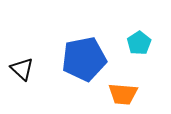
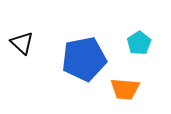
black triangle: moved 26 px up
orange trapezoid: moved 2 px right, 5 px up
